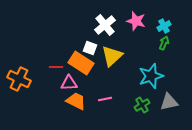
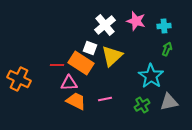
cyan cross: rotated 24 degrees clockwise
green arrow: moved 3 px right, 6 px down
red line: moved 1 px right, 2 px up
cyan star: rotated 20 degrees counterclockwise
